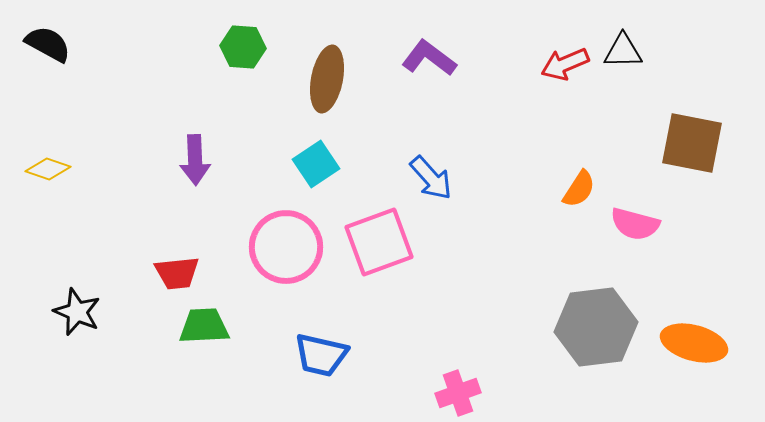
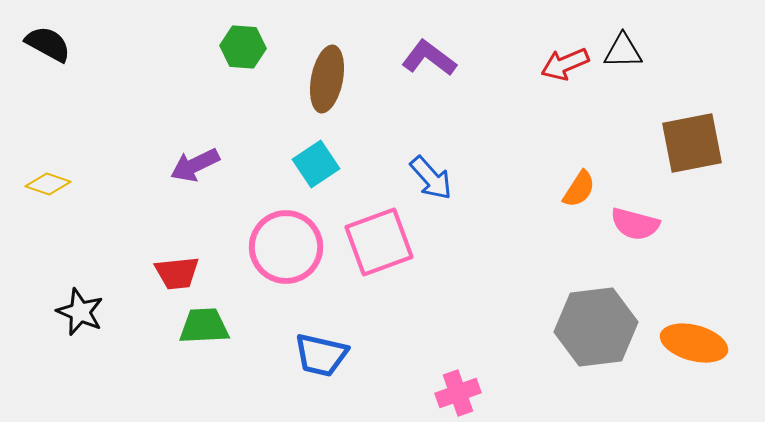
brown square: rotated 22 degrees counterclockwise
purple arrow: moved 5 px down; rotated 66 degrees clockwise
yellow diamond: moved 15 px down
black star: moved 3 px right
